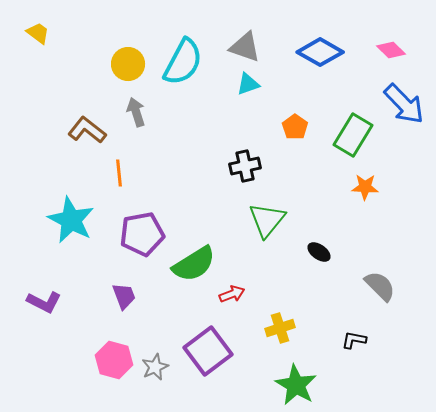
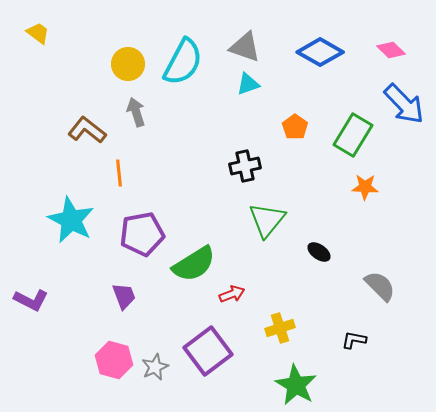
purple L-shape: moved 13 px left, 2 px up
